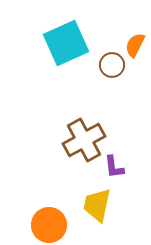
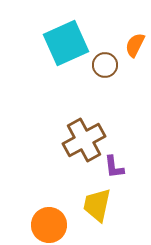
brown circle: moved 7 px left
